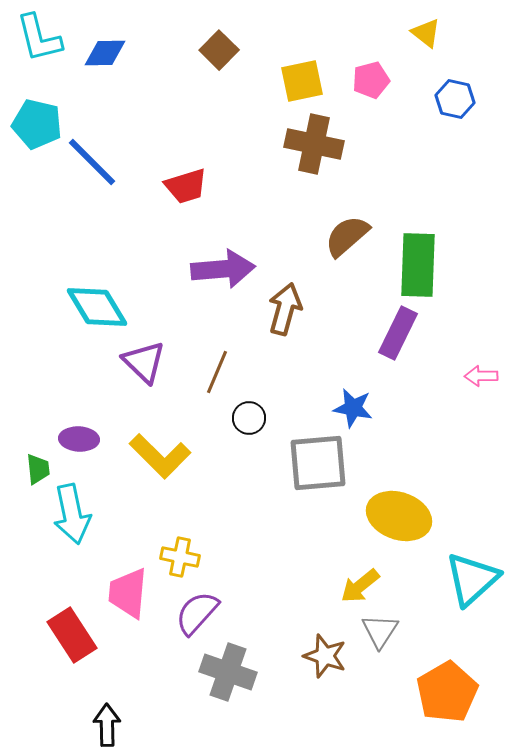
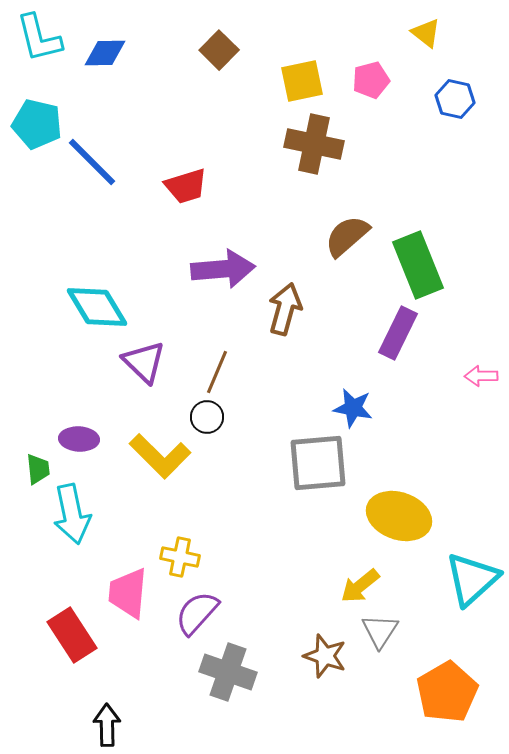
green rectangle: rotated 24 degrees counterclockwise
black circle: moved 42 px left, 1 px up
